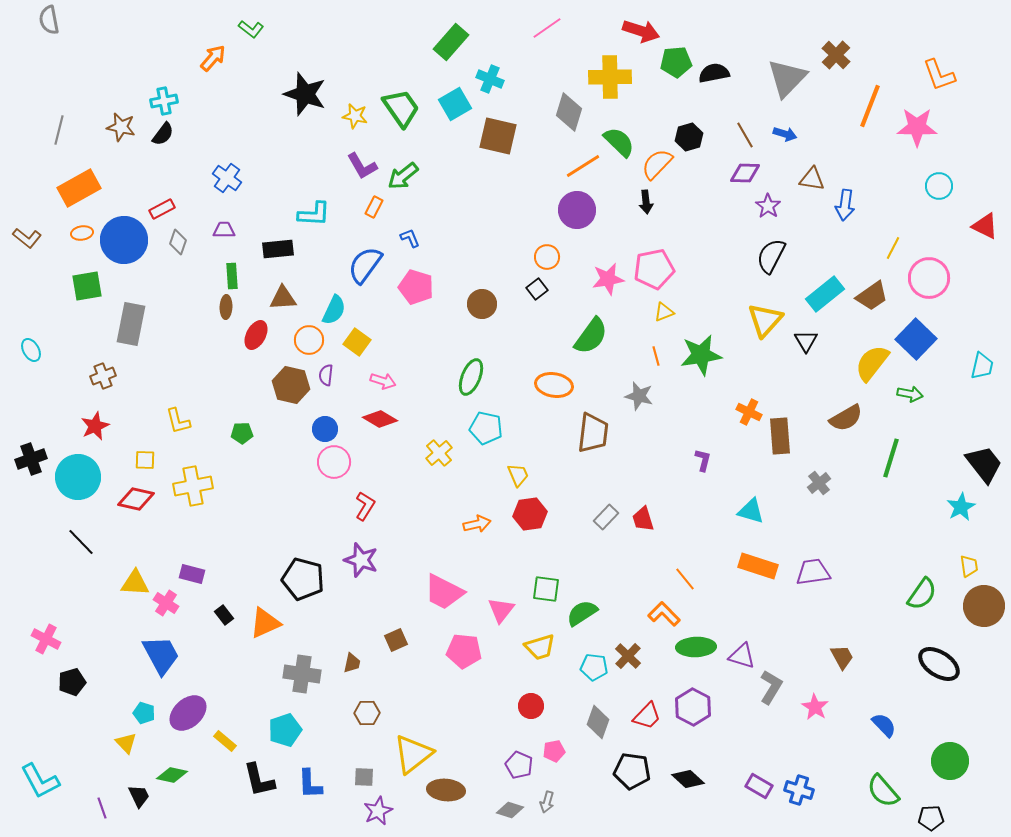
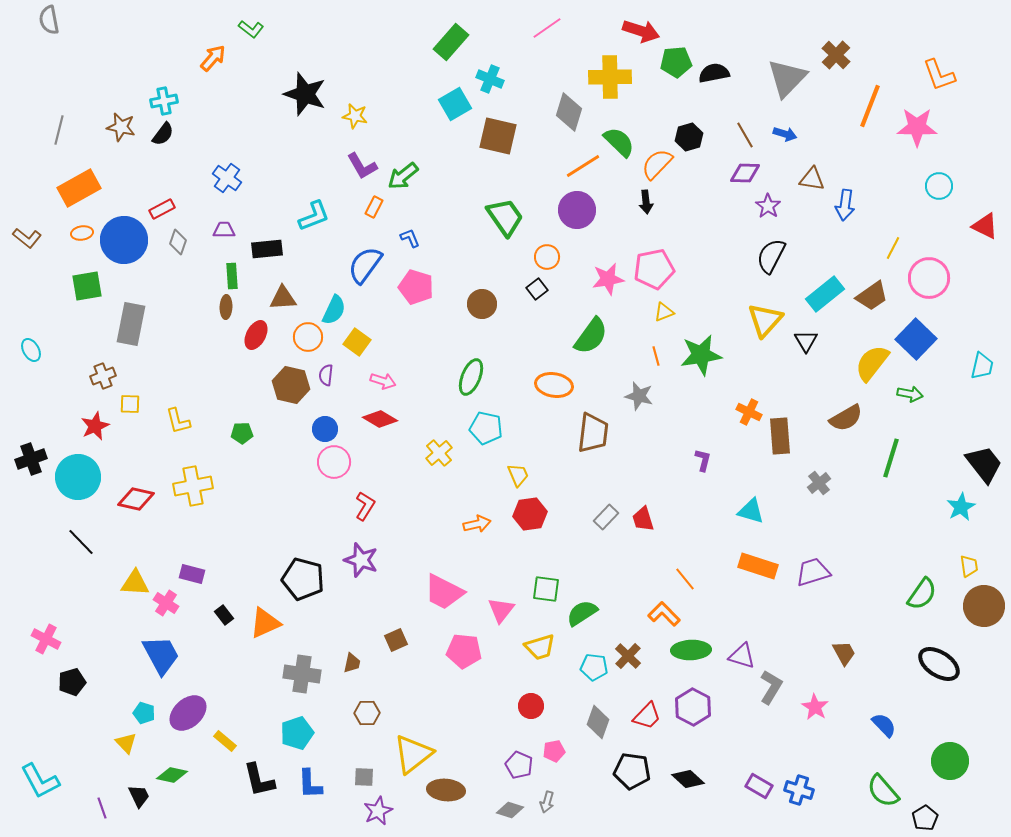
green trapezoid at (401, 108): moved 104 px right, 109 px down
cyan L-shape at (314, 214): moved 2 px down; rotated 24 degrees counterclockwise
black rectangle at (278, 249): moved 11 px left
orange circle at (309, 340): moved 1 px left, 3 px up
yellow square at (145, 460): moved 15 px left, 56 px up
purple trapezoid at (813, 572): rotated 9 degrees counterclockwise
green ellipse at (696, 647): moved 5 px left, 3 px down
brown trapezoid at (842, 657): moved 2 px right, 4 px up
cyan pentagon at (285, 730): moved 12 px right, 3 px down
black pentagon at (931, 818): moved 6 px left; rotated 30 degrees counterclockwise
